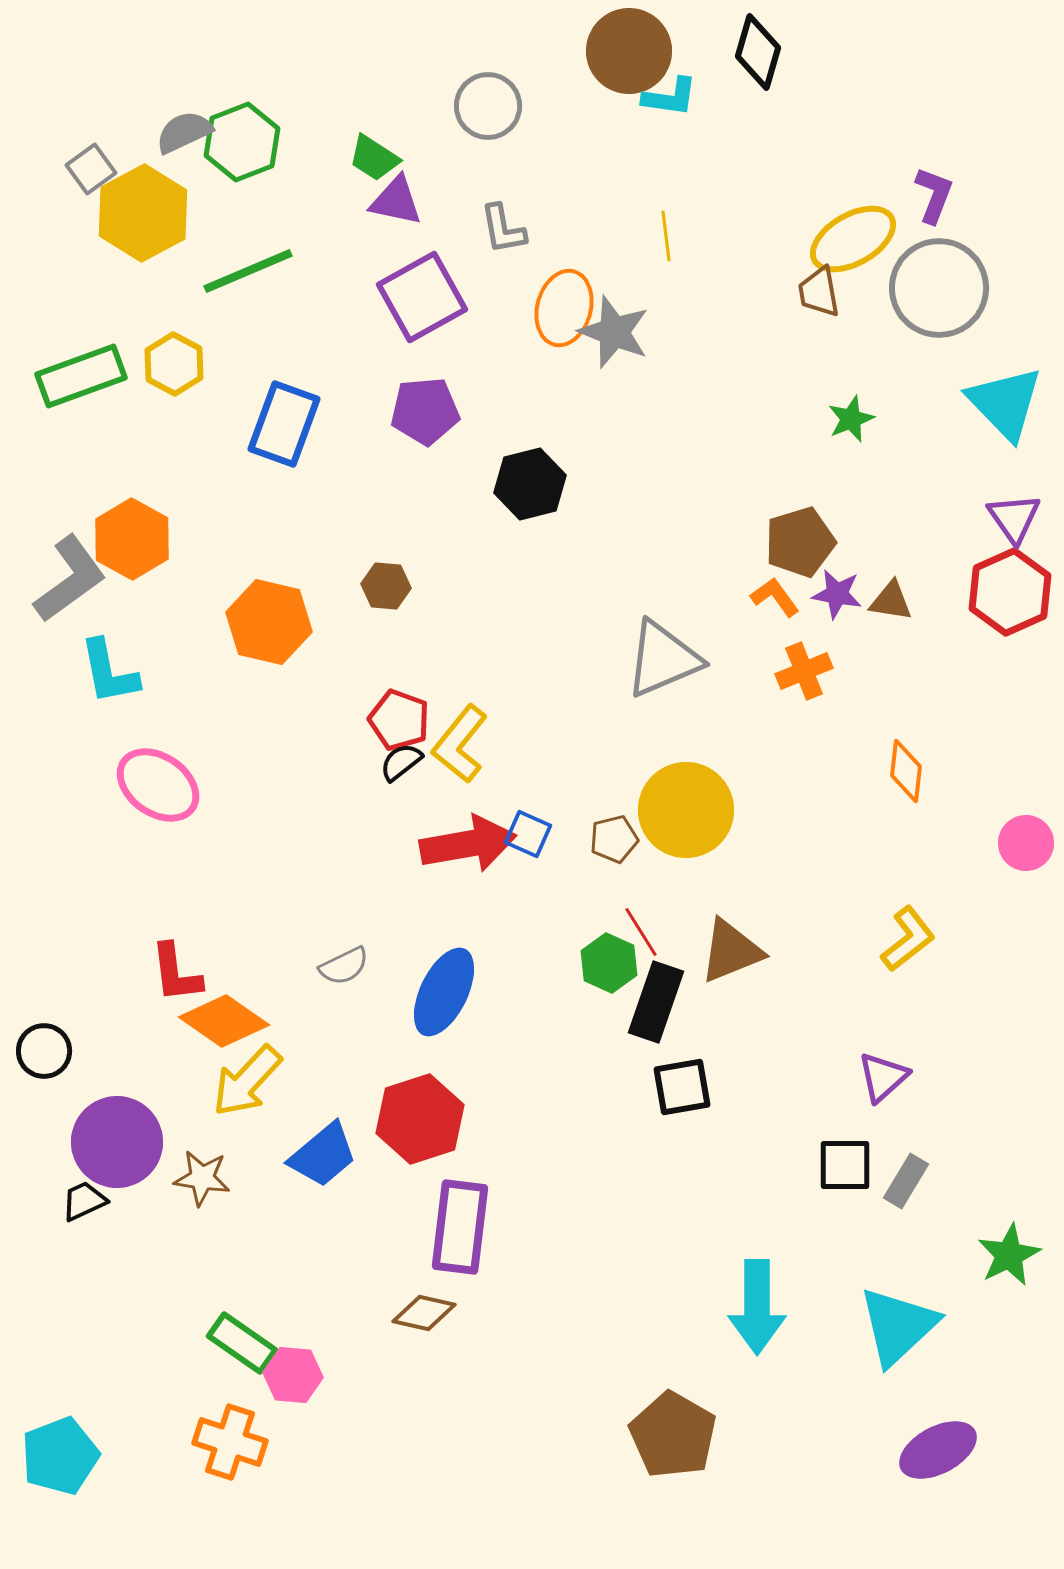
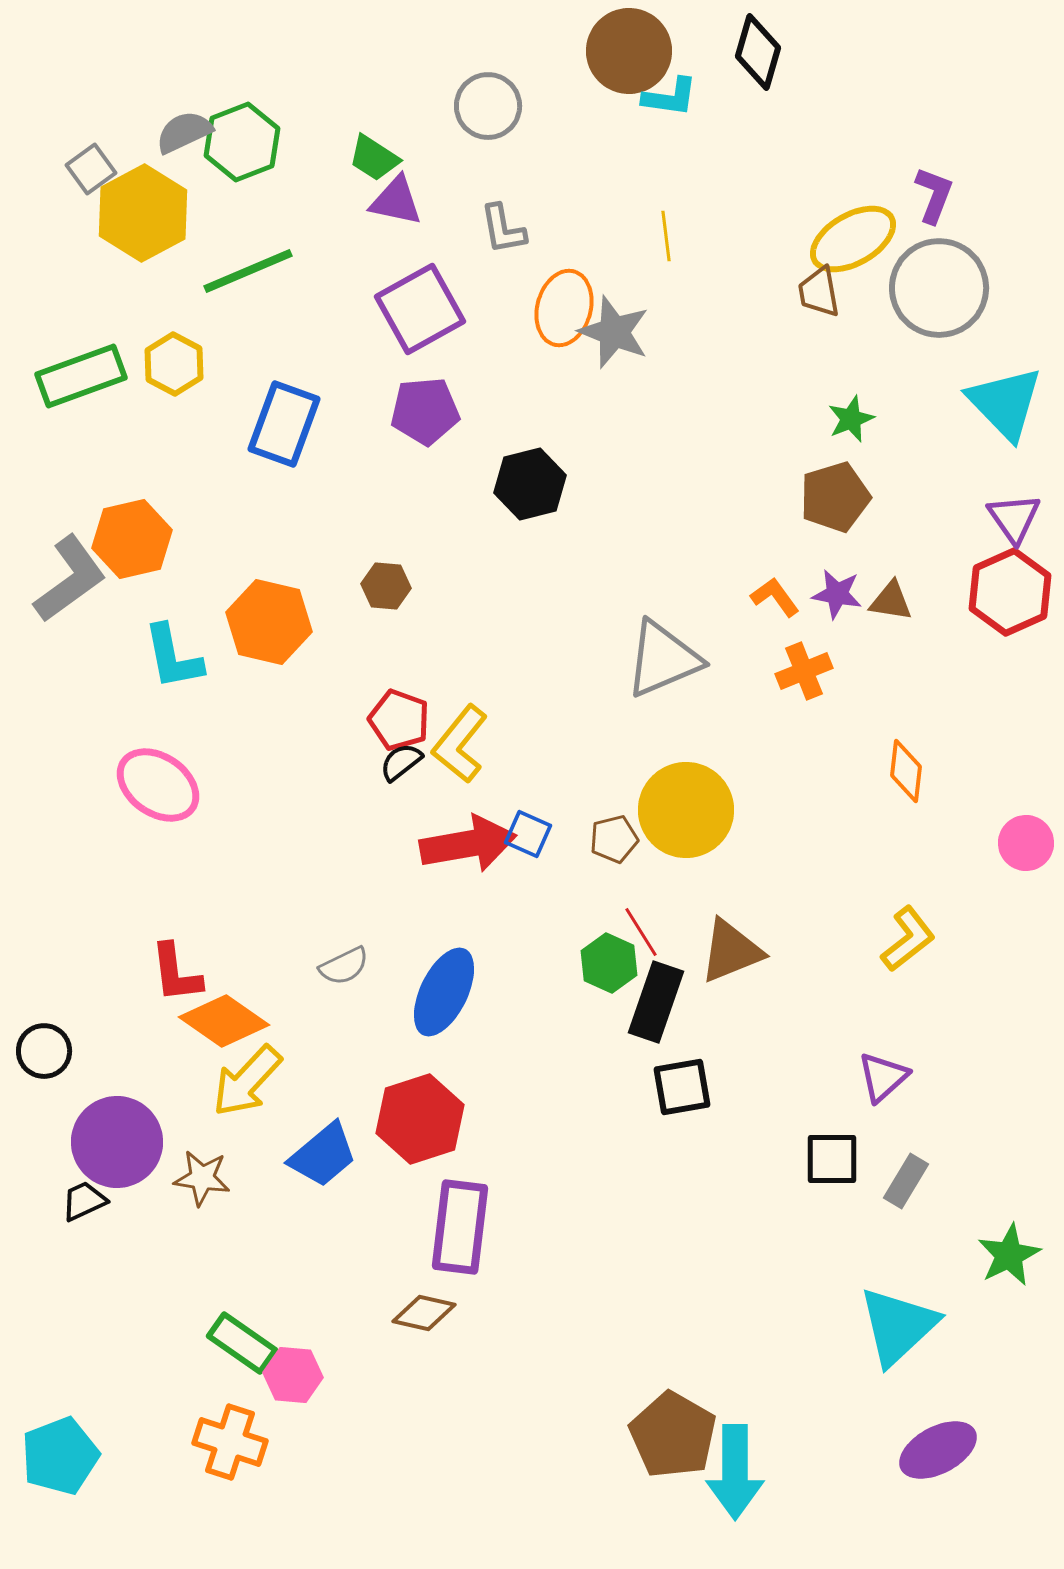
purple square at (422, 297): moved 2 px left, 12 px down
orange hexagon at (132, 539): rotated 18 degrees clockwise
brown pentagon at (800, 542): moved 35 px right, 45 px up
cyan L-shape at (109, 672): moved 64 px right, 15 px up
black square at (845, 1165): moved 13 px left, 6 px up
cyan arrow at (757, 1307): moved 22 px left, 165 px down
